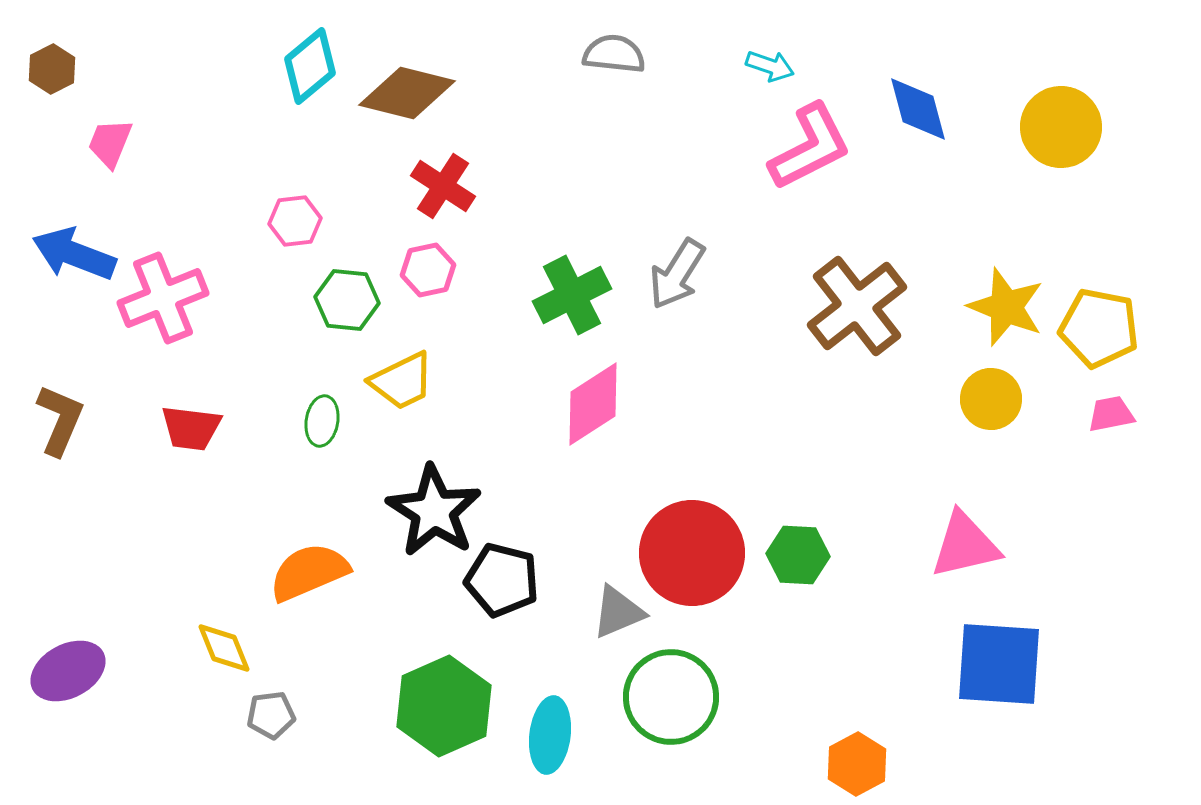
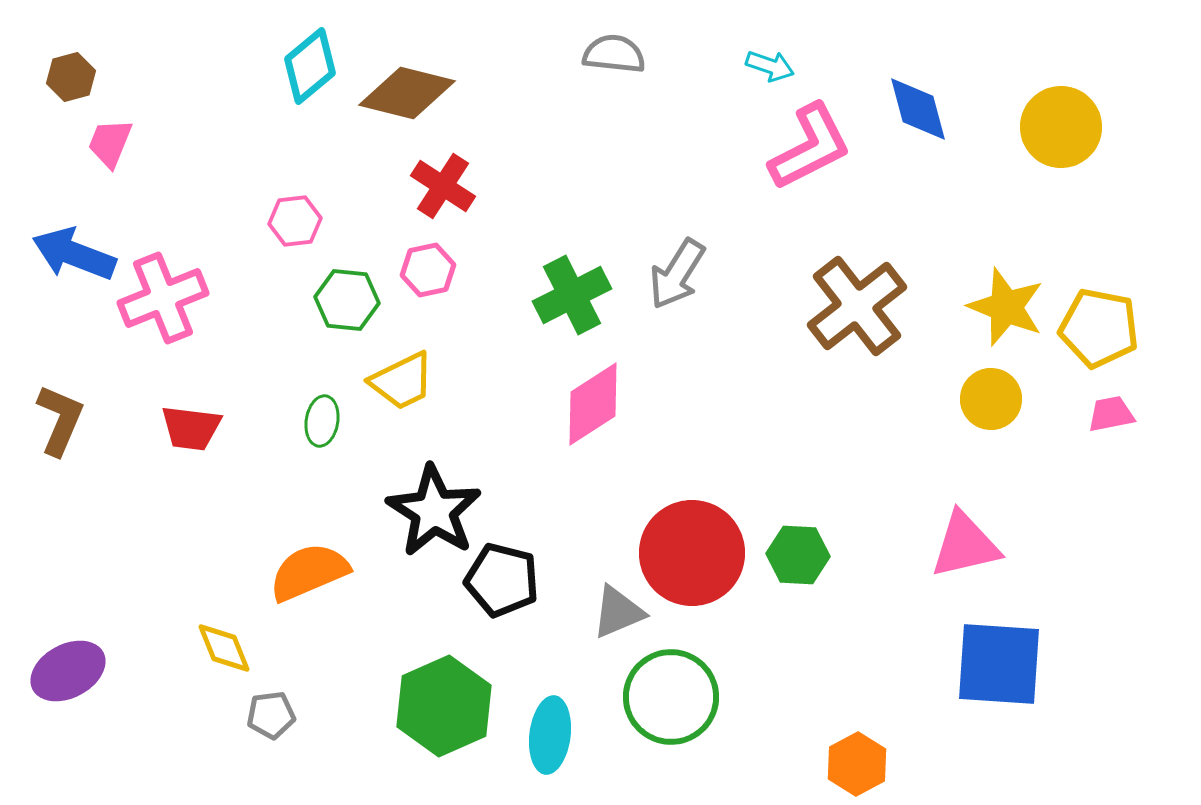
brown hexagon at (52, 69): moved 19 px right, 8 px down; rotated 12 degrees clockwise
